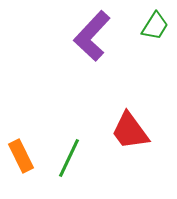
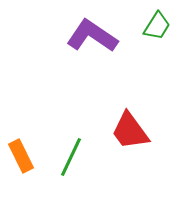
green trapezoid: moved 2 px right
purple L-shape: rotated 81 degrees clockwise
green line: moved 2 px right, 1 px up
